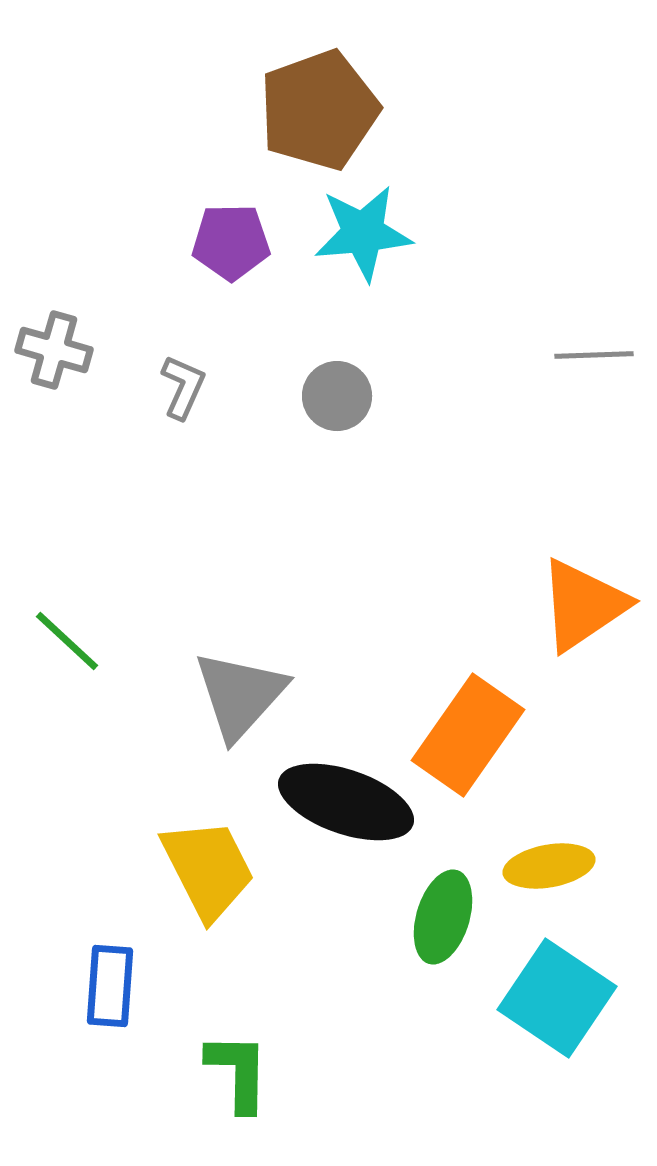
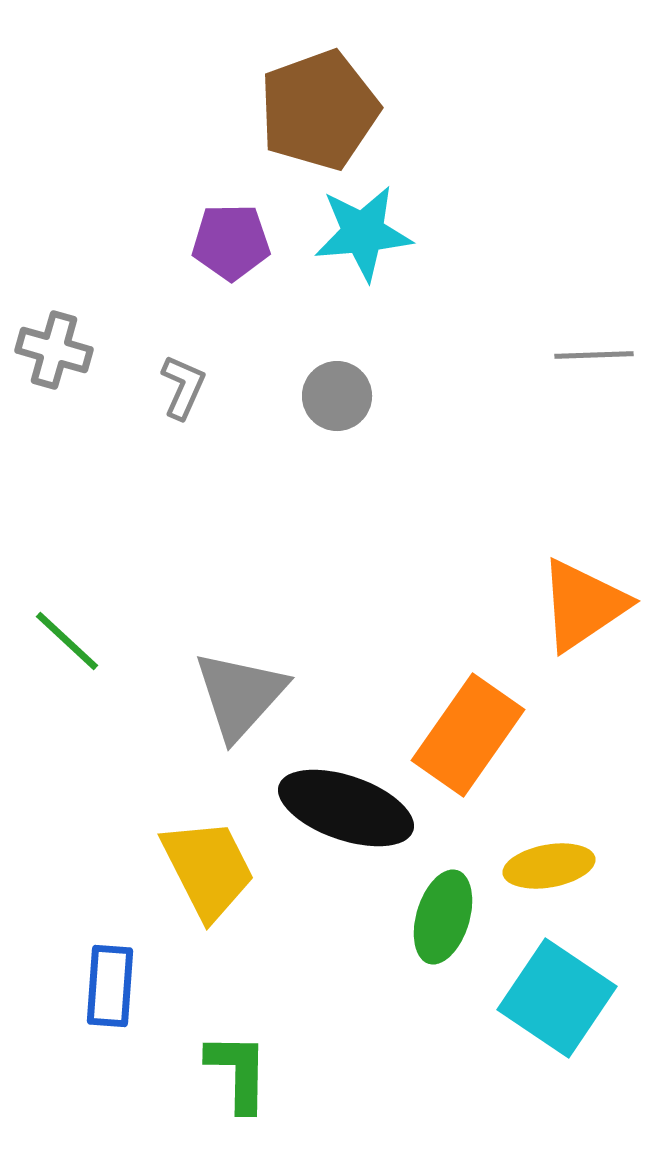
black ellipse: moved 6 px down
